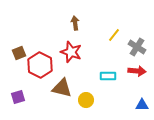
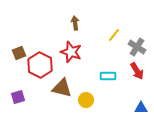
red arrow: rotated 54 degrees clockwise
blue triangle: moved 1 px left, 3 px down
